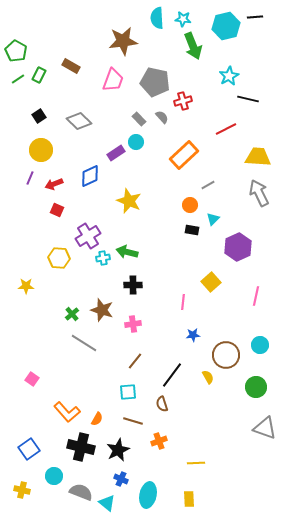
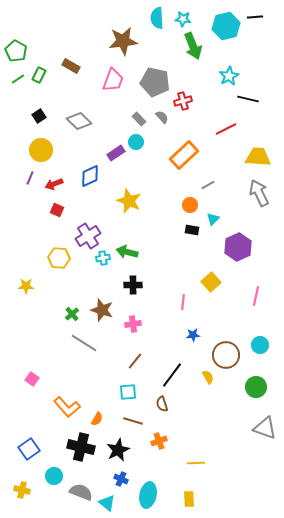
orange L-shape at (67, 412): moved 5 px up
